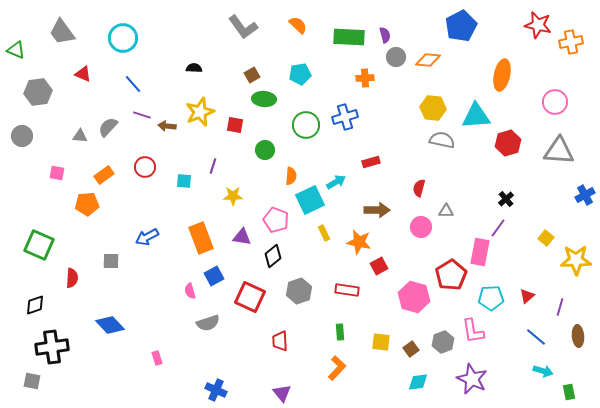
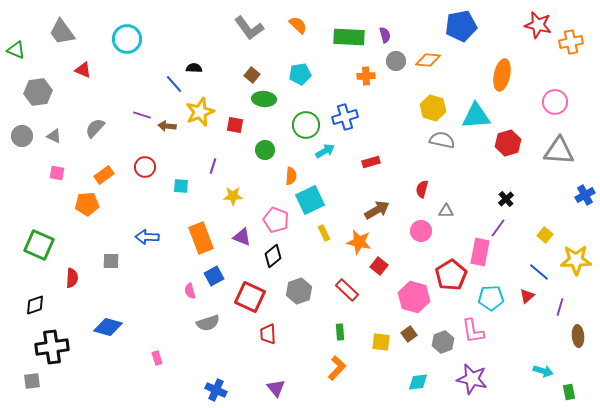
blue pentagon at (461, 26): rotated 16 degrees clockwise
gray L-shape at (243, 27): moved 6 px right, 1 px down
cyan circle at (123, 38): moved 4 px right, 1 px down
gray circle at (396, 57): moved 4 px down
red triangle at (83, 74): moved 4 px up
brown square at (252, 75): rotated 21 degrees counterclockwise
orange cross at (365, 78): moved 1 px right, 2 px up
blue line at (133, 84): moved 41 px right
yellow hexagon at (433, 108): rotated 10 degrees clockwise
gray semicircle at (108, 127): moved 13 px left, 1 px down
gray triangle at (80, 136): moved 26 px left; rotated 21 degrees clockwise
cyan square at (184, 181): moved 3 px left, 5 px down
cyan arrow at (336, 182): moved 11 px left, 31 px up
red semicircle at (419, 188): moved 3 px right, 1 px down
brown arrow at (377, 210): rotated 30 degrees counterclockwise
pink circle at (421, 227): moved 4 px down
blue arrow at (147, 237): rotated 30 degrees clockwise
purple triangle at (242, 237): rotated 12 degrees clockwise
yellow square at (546, 238): moved 1 px left, 3 px up
red square at (379, 266): rotated 24 degrees counterclockwise
red rectangle at (347, 290): rotated 35 degrees clockwise
blue diamond at (110, 325): moved 2 px left, 2 px down; rotated 32 degrees counterclockwise
blue line at (536, 337): moved 3 px right, 65 px up
red trapezoid at (280, 341): moved 12 px left, 7 px up
brown square at (411, 349): moved 2 px left, 15 px up
purple star at (472, 379): rotated 12 degrees counterclockwise
gray square at (32, 381): rotated 18 degrees counterclockwise
purple triangle at (282, 393): moved 6 px left, 5 px up
